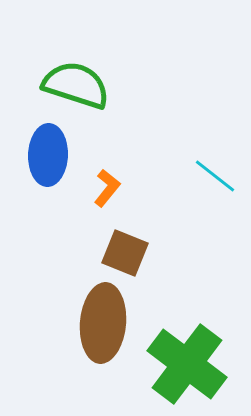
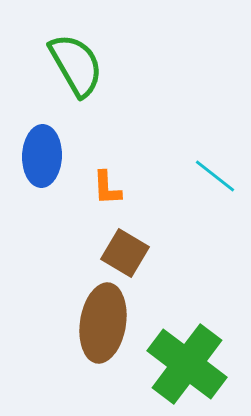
green semicircle: moved 20 px up; rotated 42 degrees clockwise
blue ellipse: moved 6 px left, 1 px down
orange L-shape: rotated 138 degrees clockwise
brown square: rotated 9 degrees clockwise
brown ellipse: rotated 4 degrees clockwise
